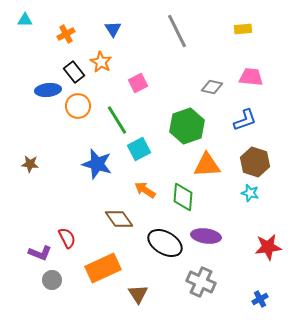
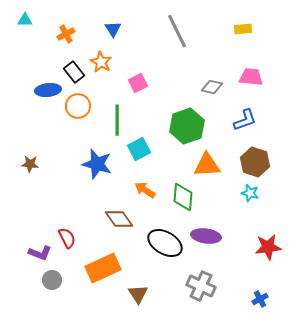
green line: rotated 32 degrees clockwise
gray cross: moved 4 px down
